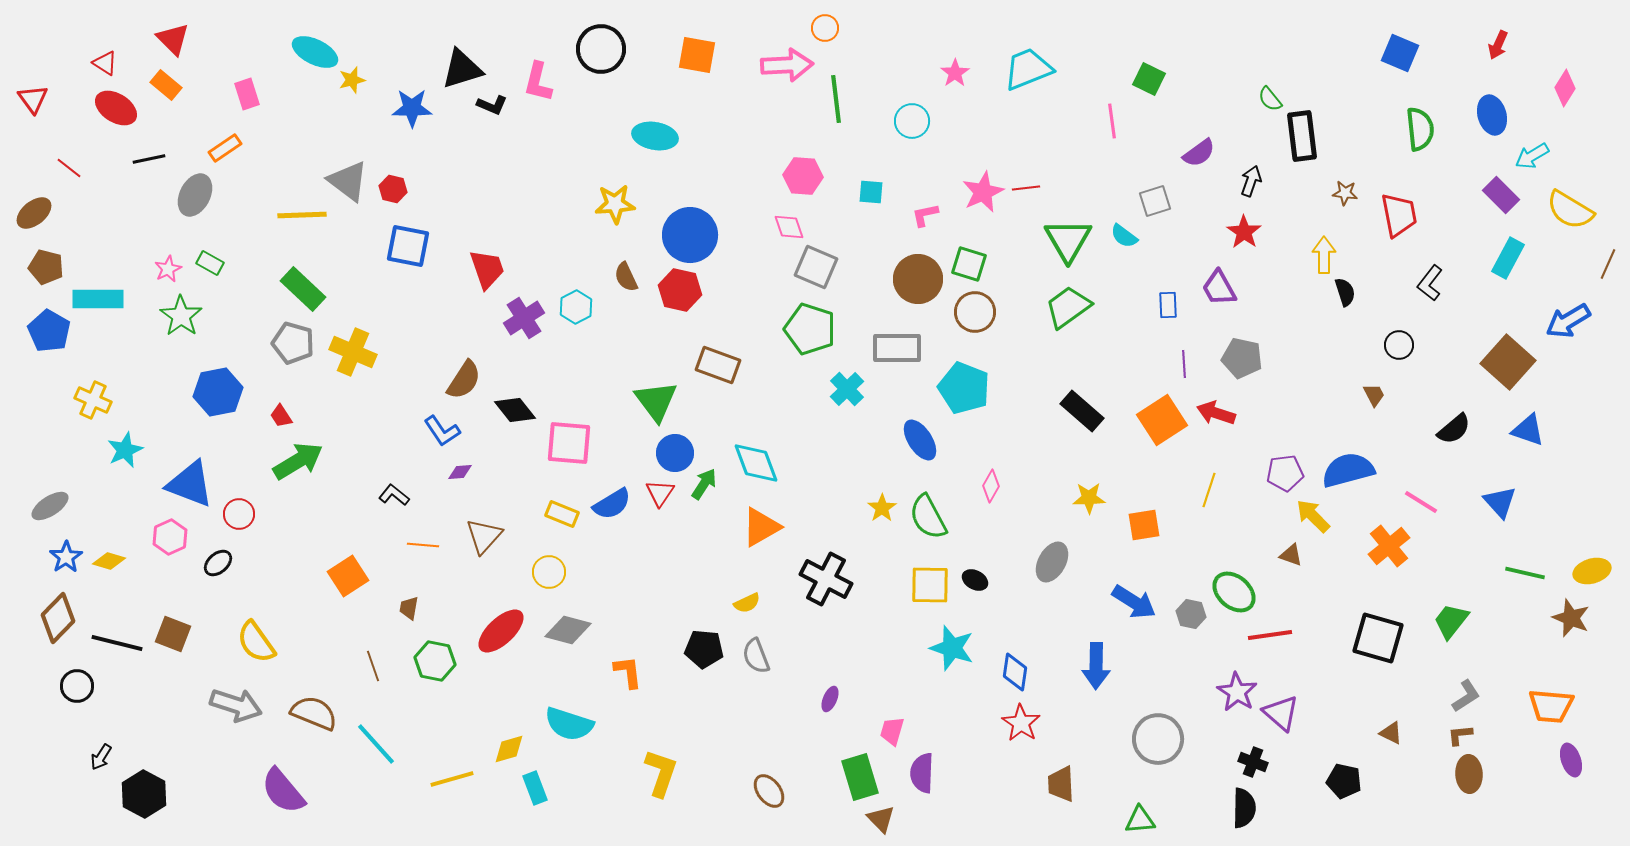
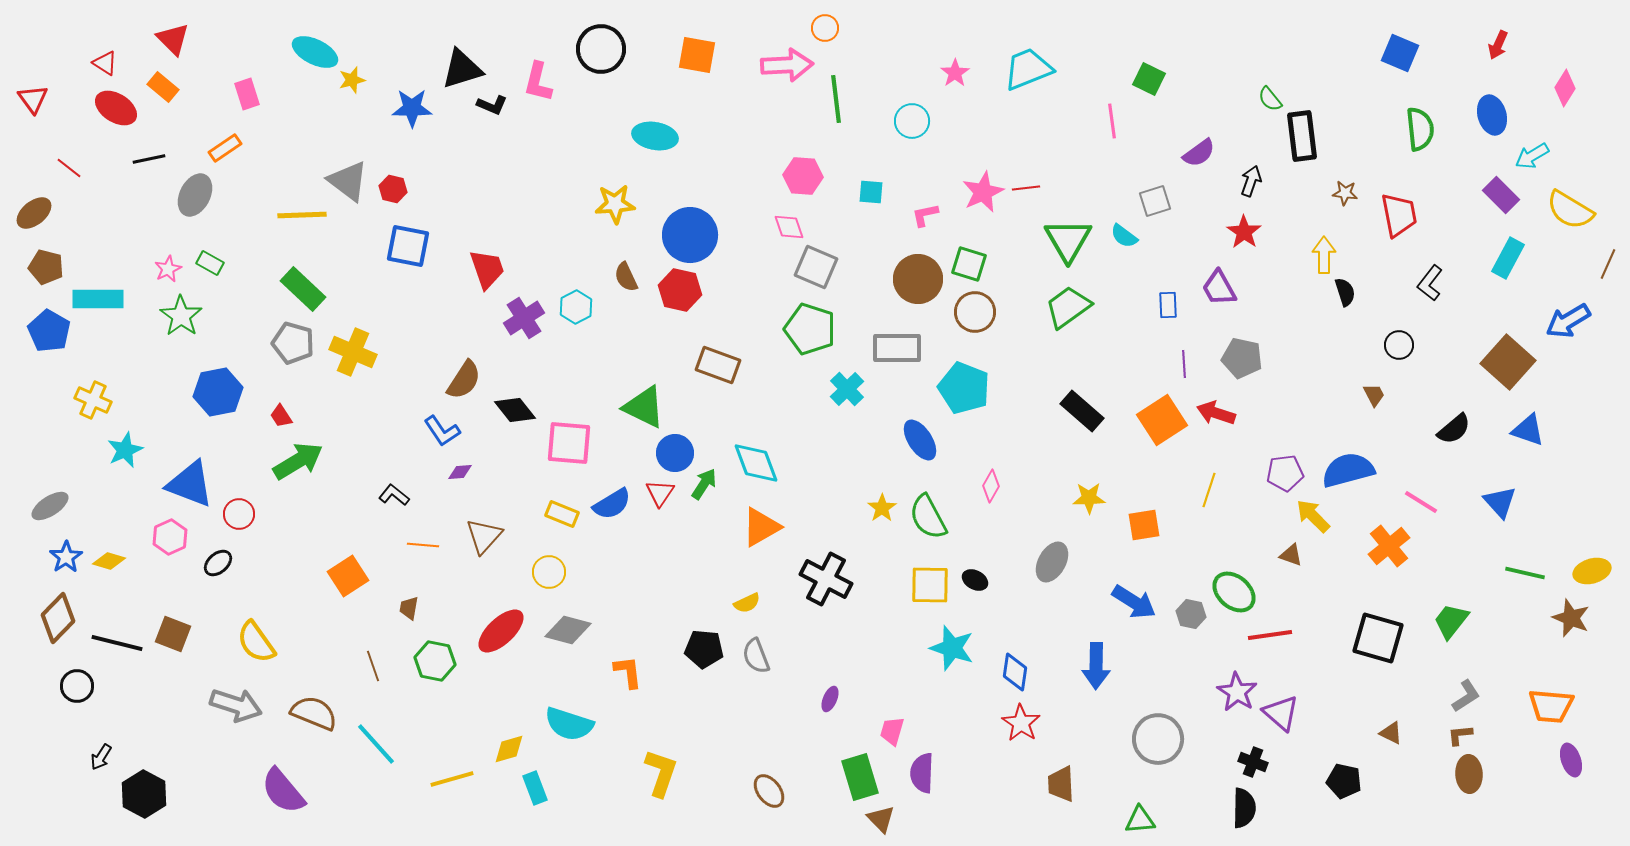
orange rectangle at (166, 85): moved 3 px left, 2 px down
green triangle at (656, 401): moved 12 px left, 6 px down; rotated 27 degrees counterclockwise
